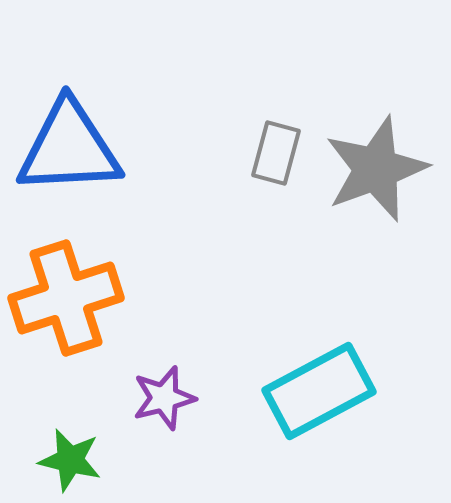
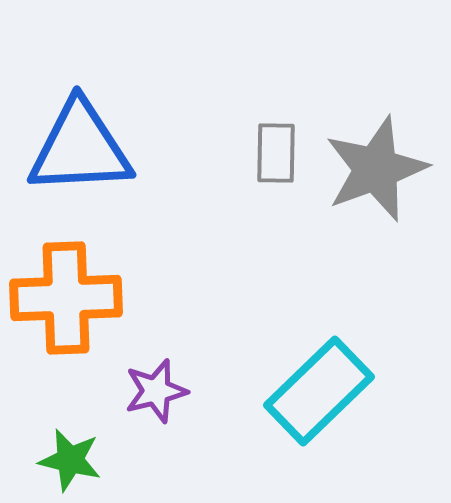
blue triangle: moved 11 px right
gray rectangle: rotated 14 degrees counterclockwise
orange cross: rotated 16 degrees clockwise
cyan rectangle: rotated 16 degrees counterclockwise
purple star: moved 8 px left, 7 px up
